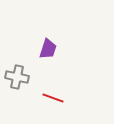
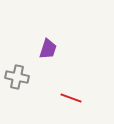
red line: moved 18 px right
